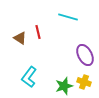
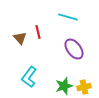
brown triangle: rotated 16 degrees clockwise
purple ellipse: moved 11 px left, 6 px up; rotated 10 degrees counterclockwise
yellow cross: moved 5 px down; rotated 32 degrees counterclockwise
